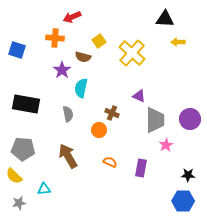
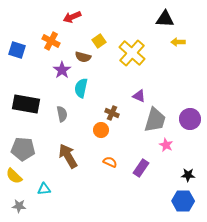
orange cross: moved 4 px left, 3 px down; rotated 24 degrees clockwise
gray semicircle: moved 6 px left
gray trapezoid: rotated 16 degrees clockwise
orange circle: moved 2 px right
pink star: rotated 16 degrees counterclockwise
purple rectangle: rotated 24 degrees clockwise
gray star: moved 3 px down; rotated 16 degrees clockwise
